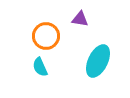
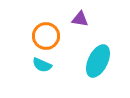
cyan semicircle: moved 2 px right, 2 px up; rotated 42 degrees counterclockwise
